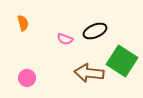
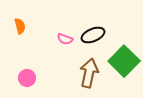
orange semicircle: moved 3 px left, 3 px down
black ellipse: moved 2 px left, 4 px down
green square: moved 2 px right; rotated 12 degrees clockwise
brown arrow: rotated 96 degrees clockwise
